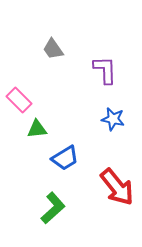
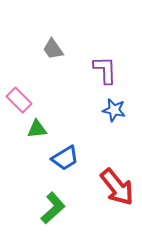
blue star: moved 1 px right, 9 px up
